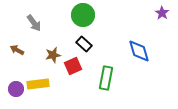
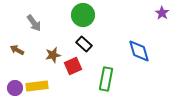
green rectangle: moved 1 px down
yellow rectangle: moved 1 px left, 2 px down
purple circle: moved 1 px left, 1 px up
